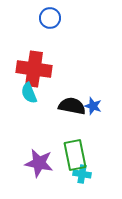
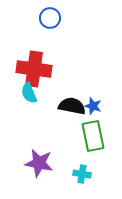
green rectangle: moved 18 px right, 19 px up
